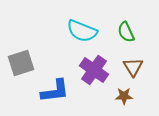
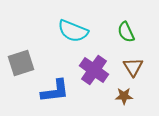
cyan semicircle: moved 9 px left
